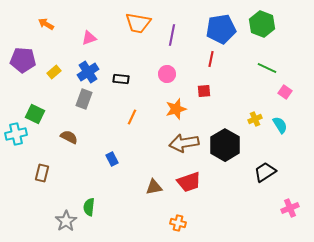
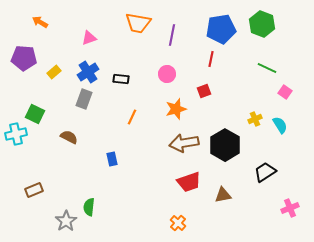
orange arrow: moved 6 px left, 2 px up
purple pentagon: moved 1 px right, 2 px up
red square: rotated 16 degrees counterclockwise
blue rectangle: rotated 16 degrees clockwise
brown rectangle: moved 8 px left, 17 px down; rotated 54 degrees clockwise
brown triangle: moved 69 px right, 8 px down
orange cross: rotated 28 degrees clockwise
